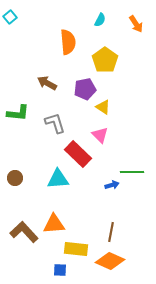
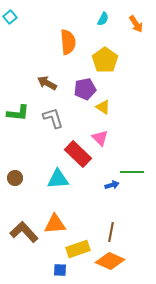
cyan semicircle: moved 3 px right, 1 px up
gray L-shape: moved 2 px left, 5 px up
pink triangle: moved 3 px down
orange triangle: moved 1 px right
yellow rectangle: moved 2 px right; rotated 25 degrees counterclockwise
